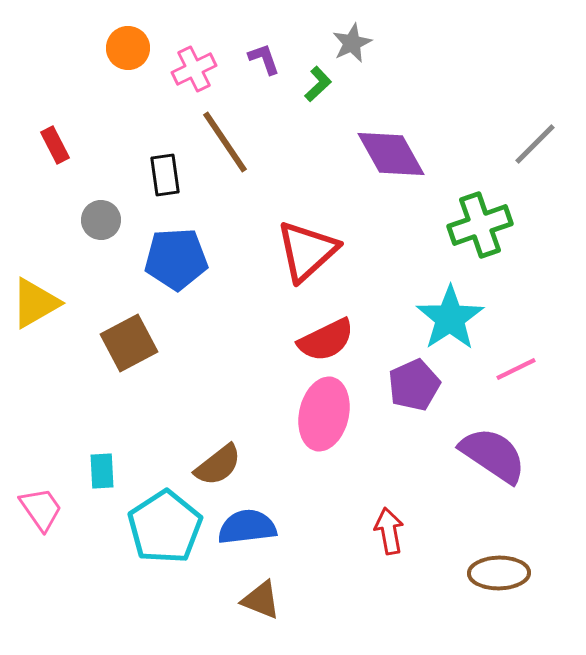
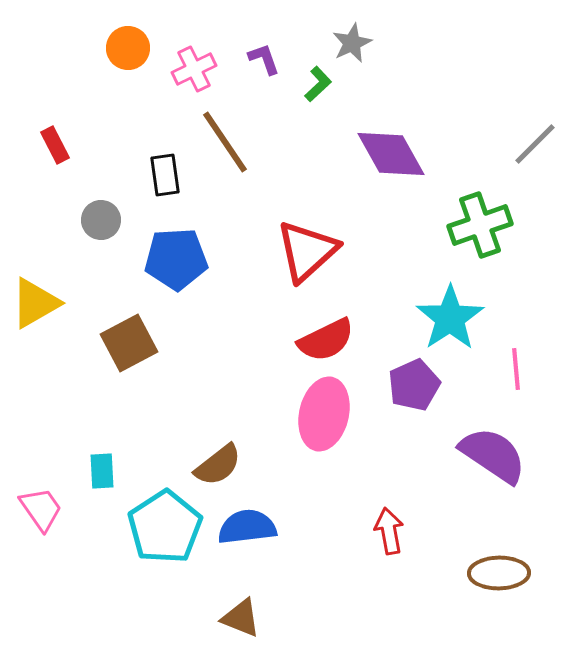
pink line: rotated 69 degrees counterclockwise
brown triangle: moved 20 px left, 18 px down
